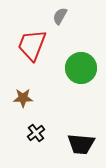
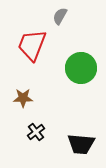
black cross: moved 1 px up
